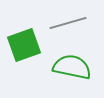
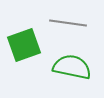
gray line: rotated 24 degrees clockwise
